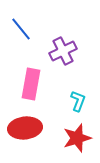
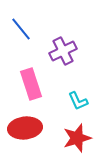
pink rectangle: rotated 28 degrees counterclockwise
cyan L-shape: rotated 135 degrees clockwise
